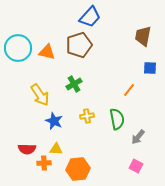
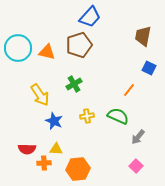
blue square: moved 1 px left; rotated 24 degrees clockwise
green semicircle: moved 1 px right, 3 px up; rotated 55 degrees counterclockwise
pink square: rotated 16 degrees clockwise
